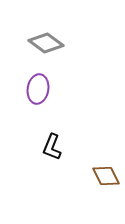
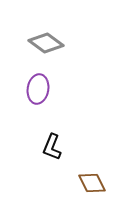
brown diamond: moved 14 px left, 7 px down
